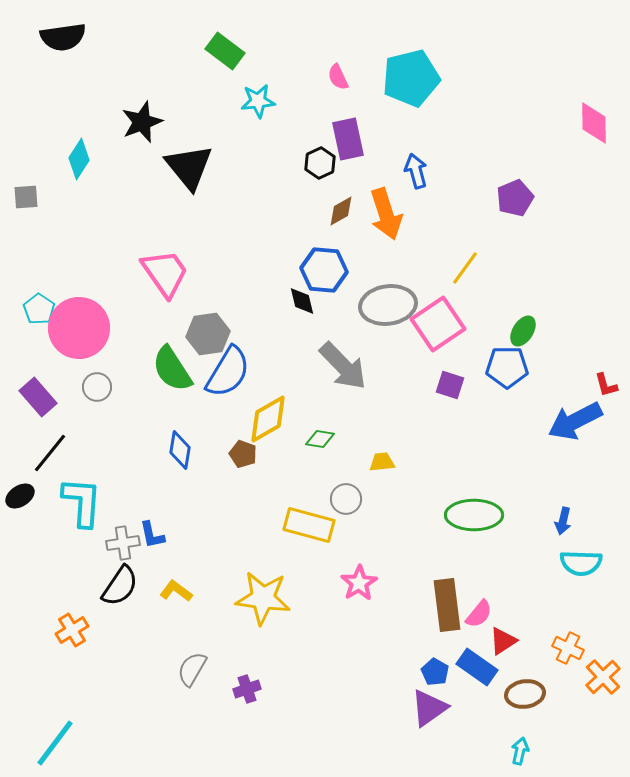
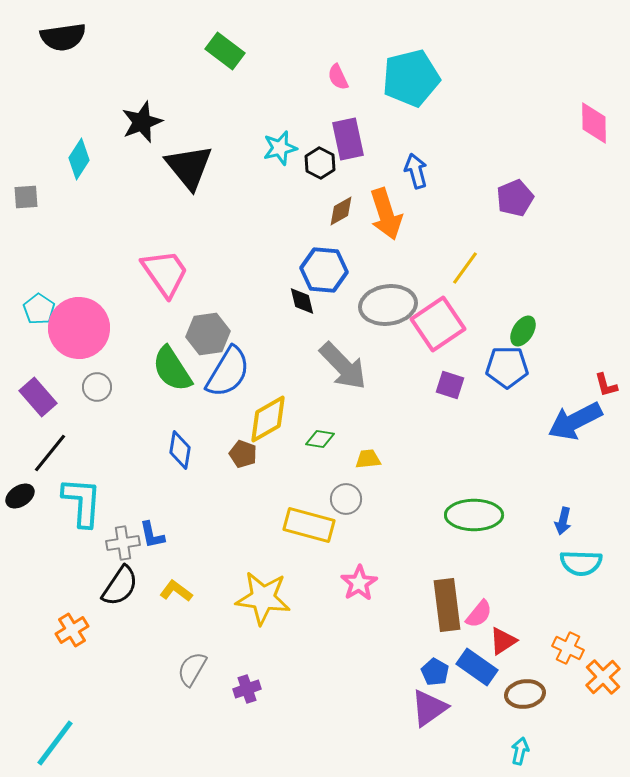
cyan star at (258, 101): moved 22 px right, 47 px down; rotated 8 degrees counterclockwise
black hexagon at (320, 163): rotated 8 degrees counterclockwise
yellow trapezoid at (382, 462): moved 14 px left, 3 px up
